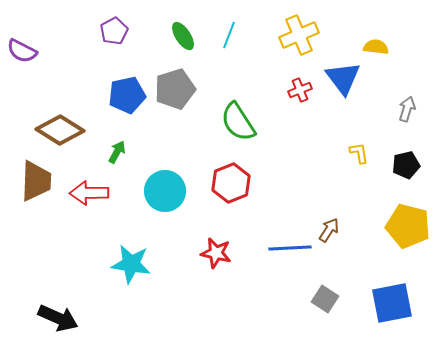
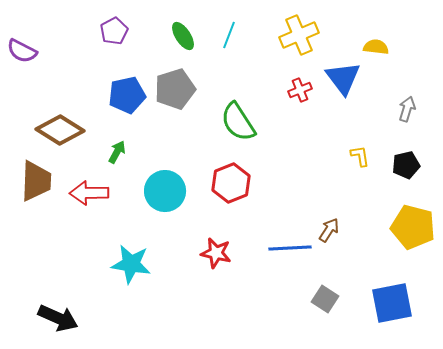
yellow L-shape: moved 1 px right, 3 px down
yellow pentagon: moved 5 px right, 1 px down
